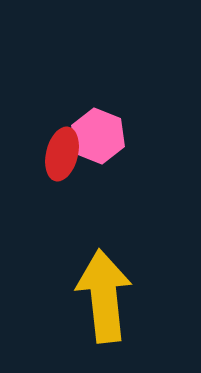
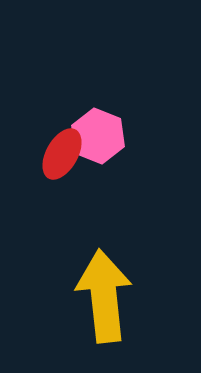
red ellipse: rotated 15 degrees clockwise
